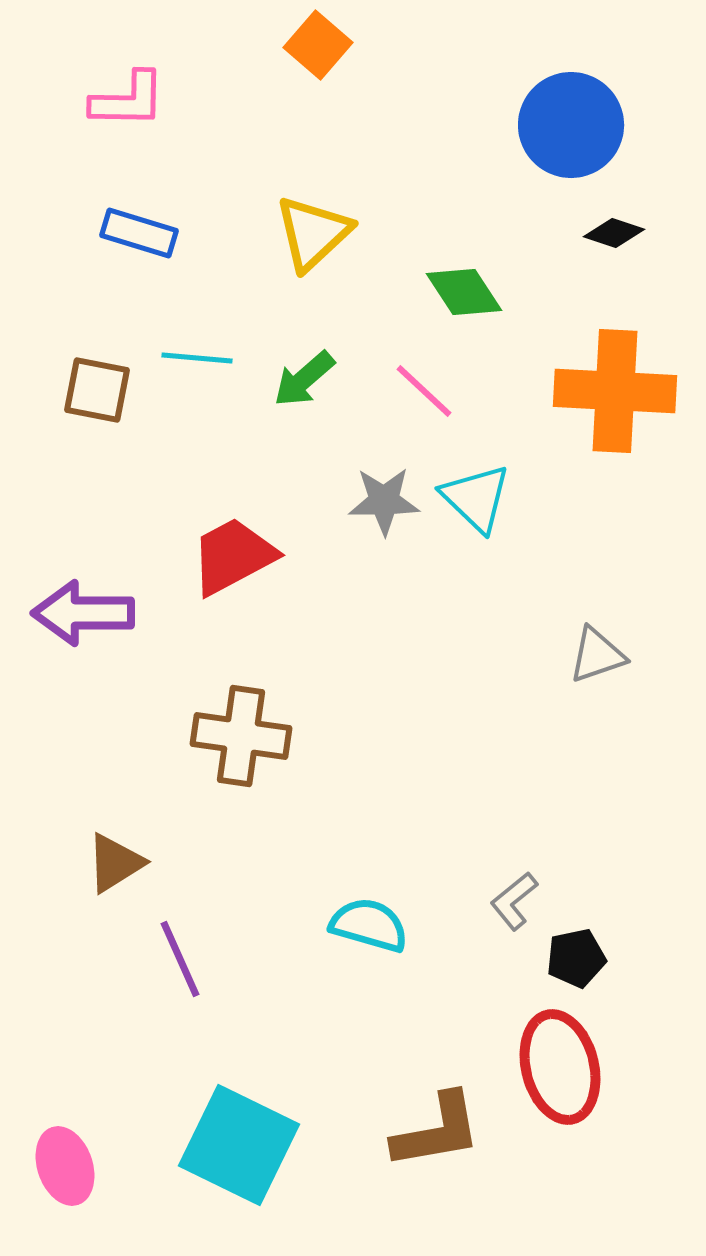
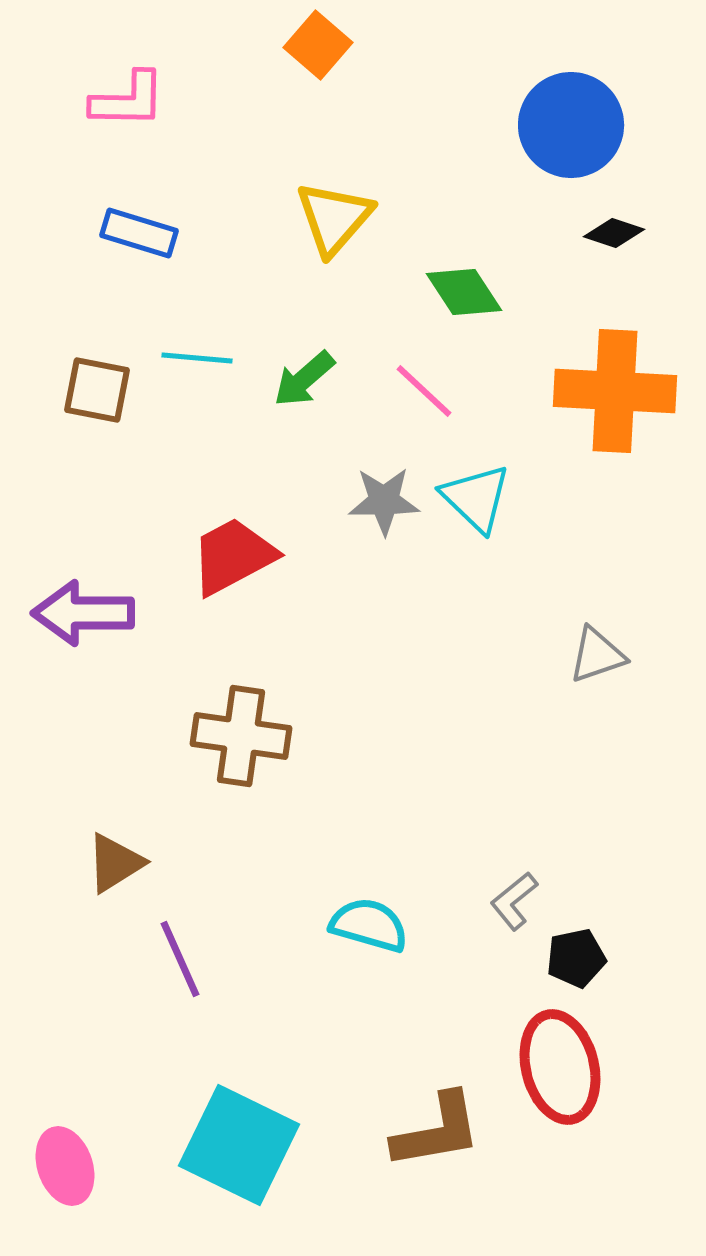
yellow triangle: moved 21 px right, 15 px up; rotated 6 degrees counterclockwise
